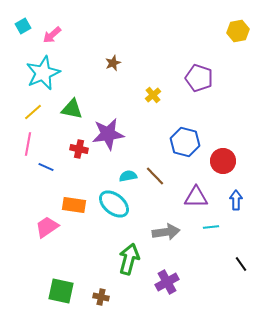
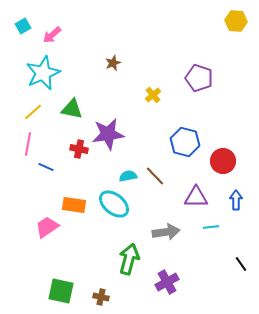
yellow hexagon: moved 2 px left, 10 px up; rotated 15 degrees clockwise
